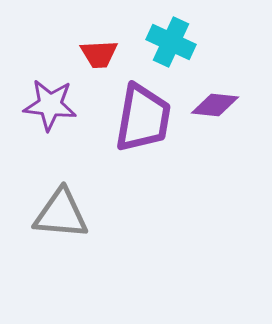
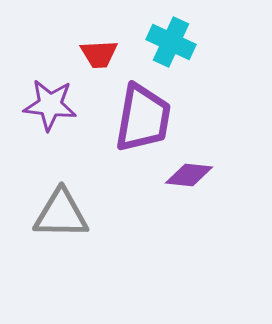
purple diamond: moved 26 px left, 70 px down
gray triangle: rotated 4 degrees counterclockwise
